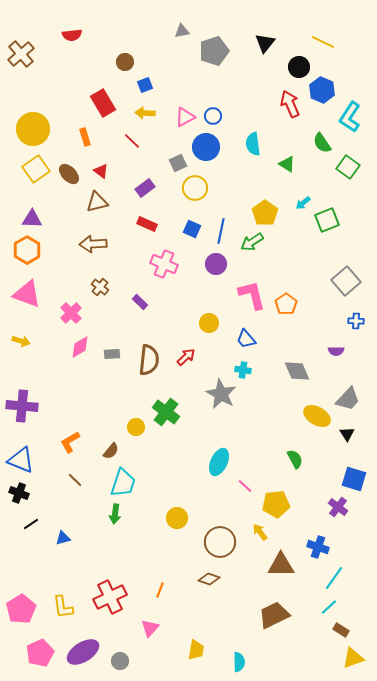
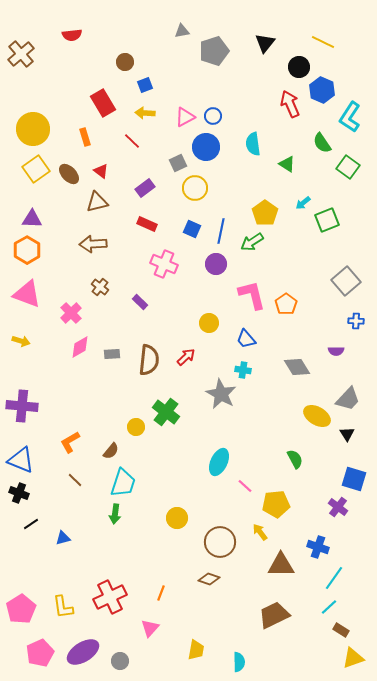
gray diamond at (297, 371): moved 4 px up; rotated 8 degrees counterclockwise
orange line at (160, 590): moved 1 px right, 3 px down
